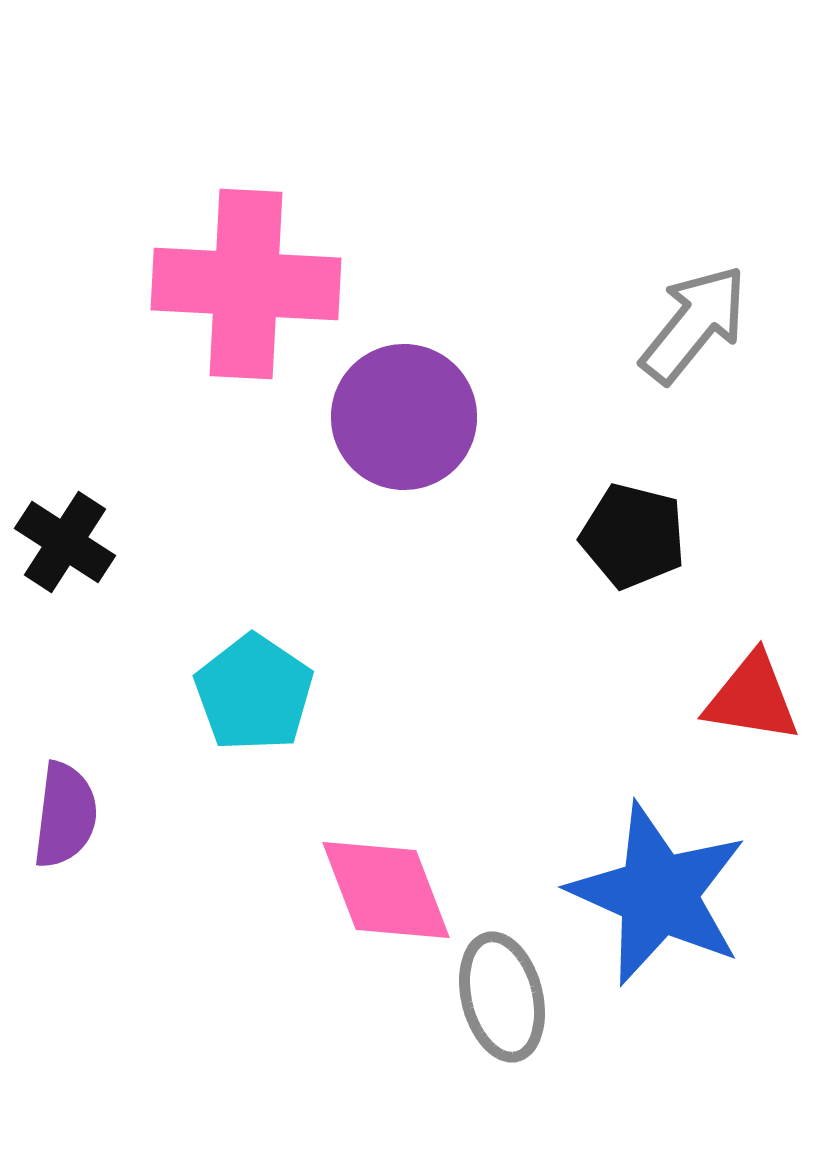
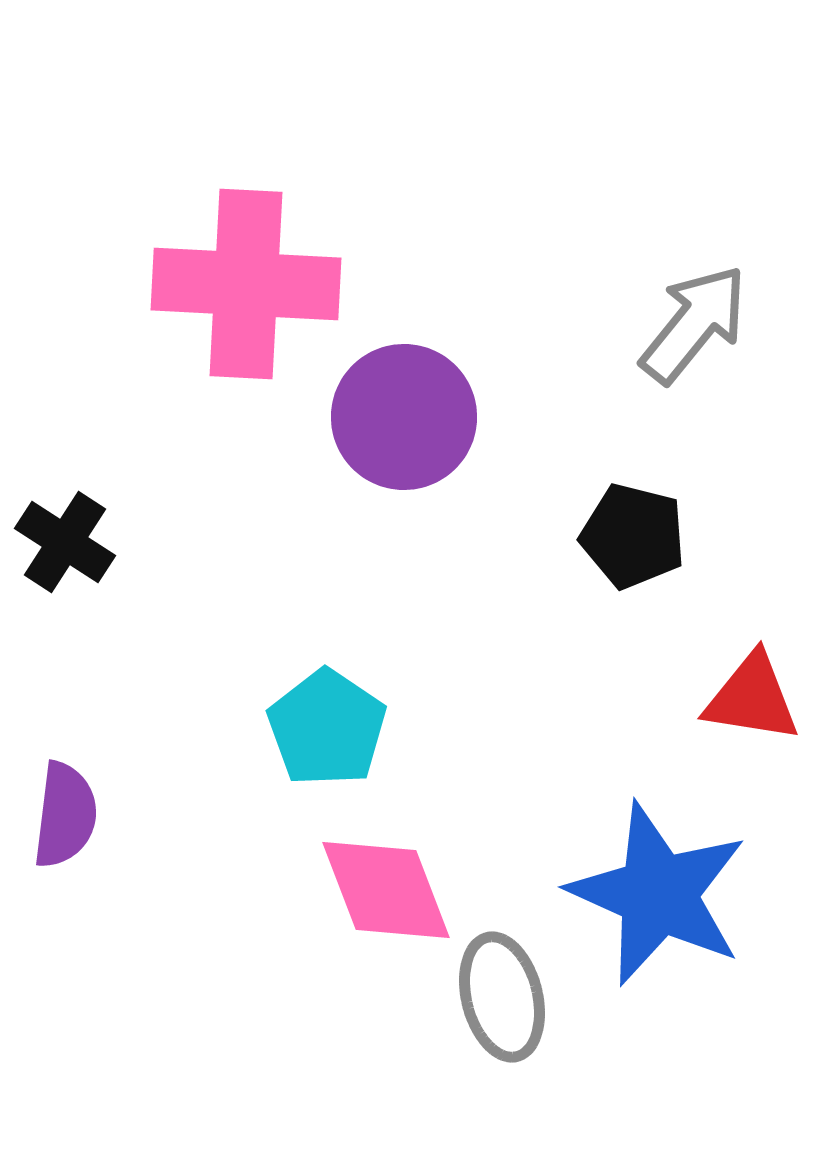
cyan pentagon: moved 73 px right, 35 px down
